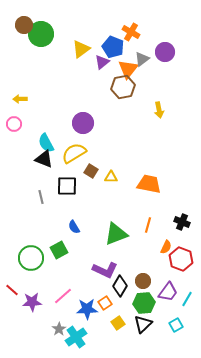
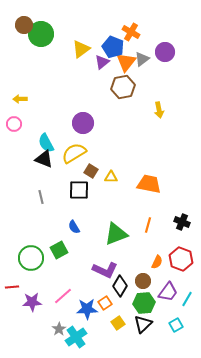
orange triangle at (128, 69): moved 2 px left, 7 px up
black square at (67, 186): moved 12 px right, 4 px down
orange semicircle at (166, 247): moved 9 px left, 15 px down
red line at (12, 290): moved 3 px up; rotated 48 degrees counterclockwise
